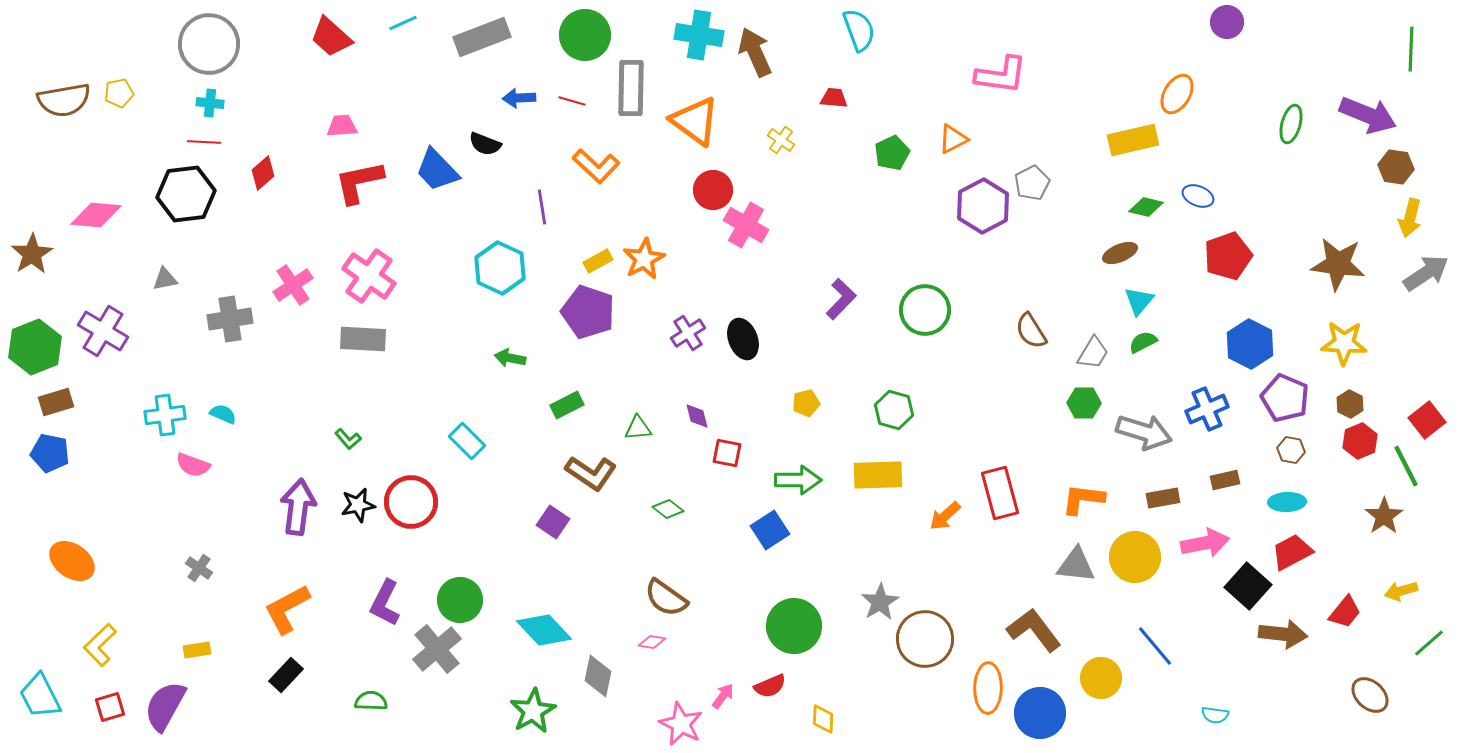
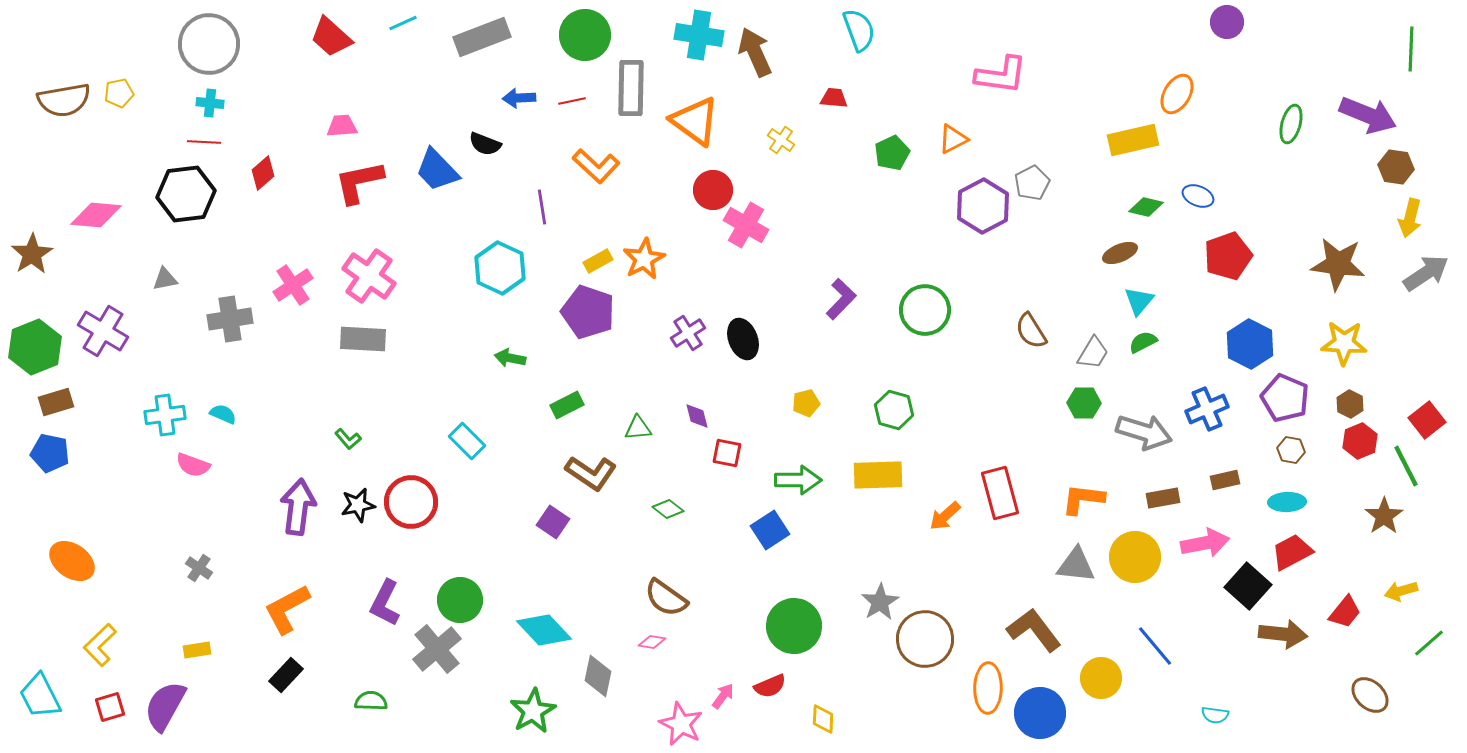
red line at (572, 101): rotated 28 degrees counterclockwise
